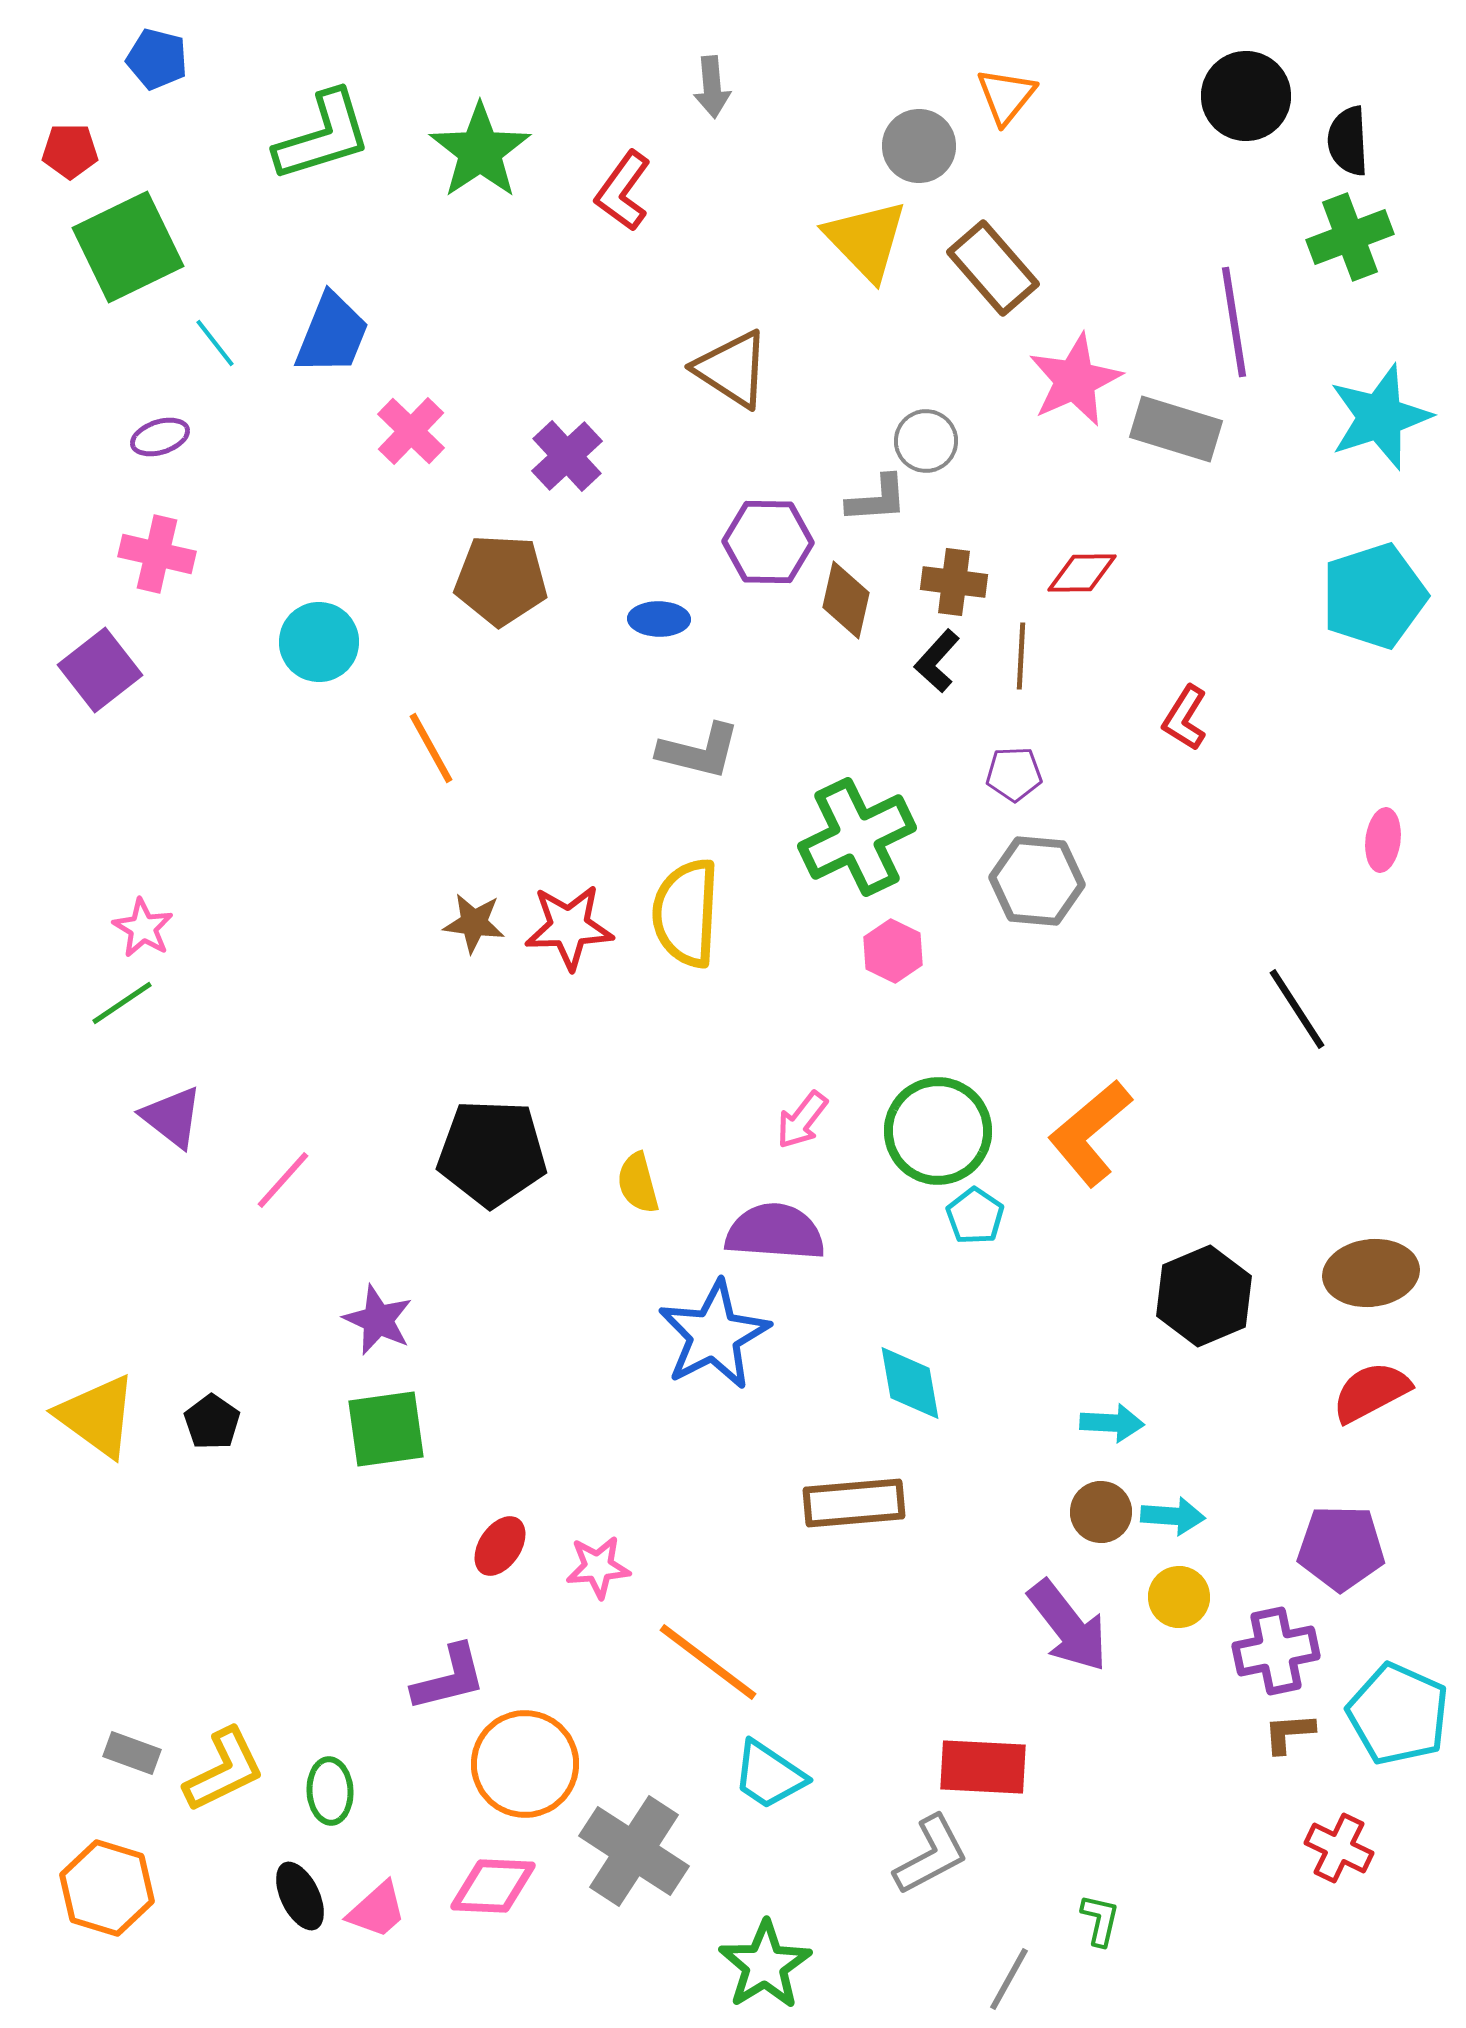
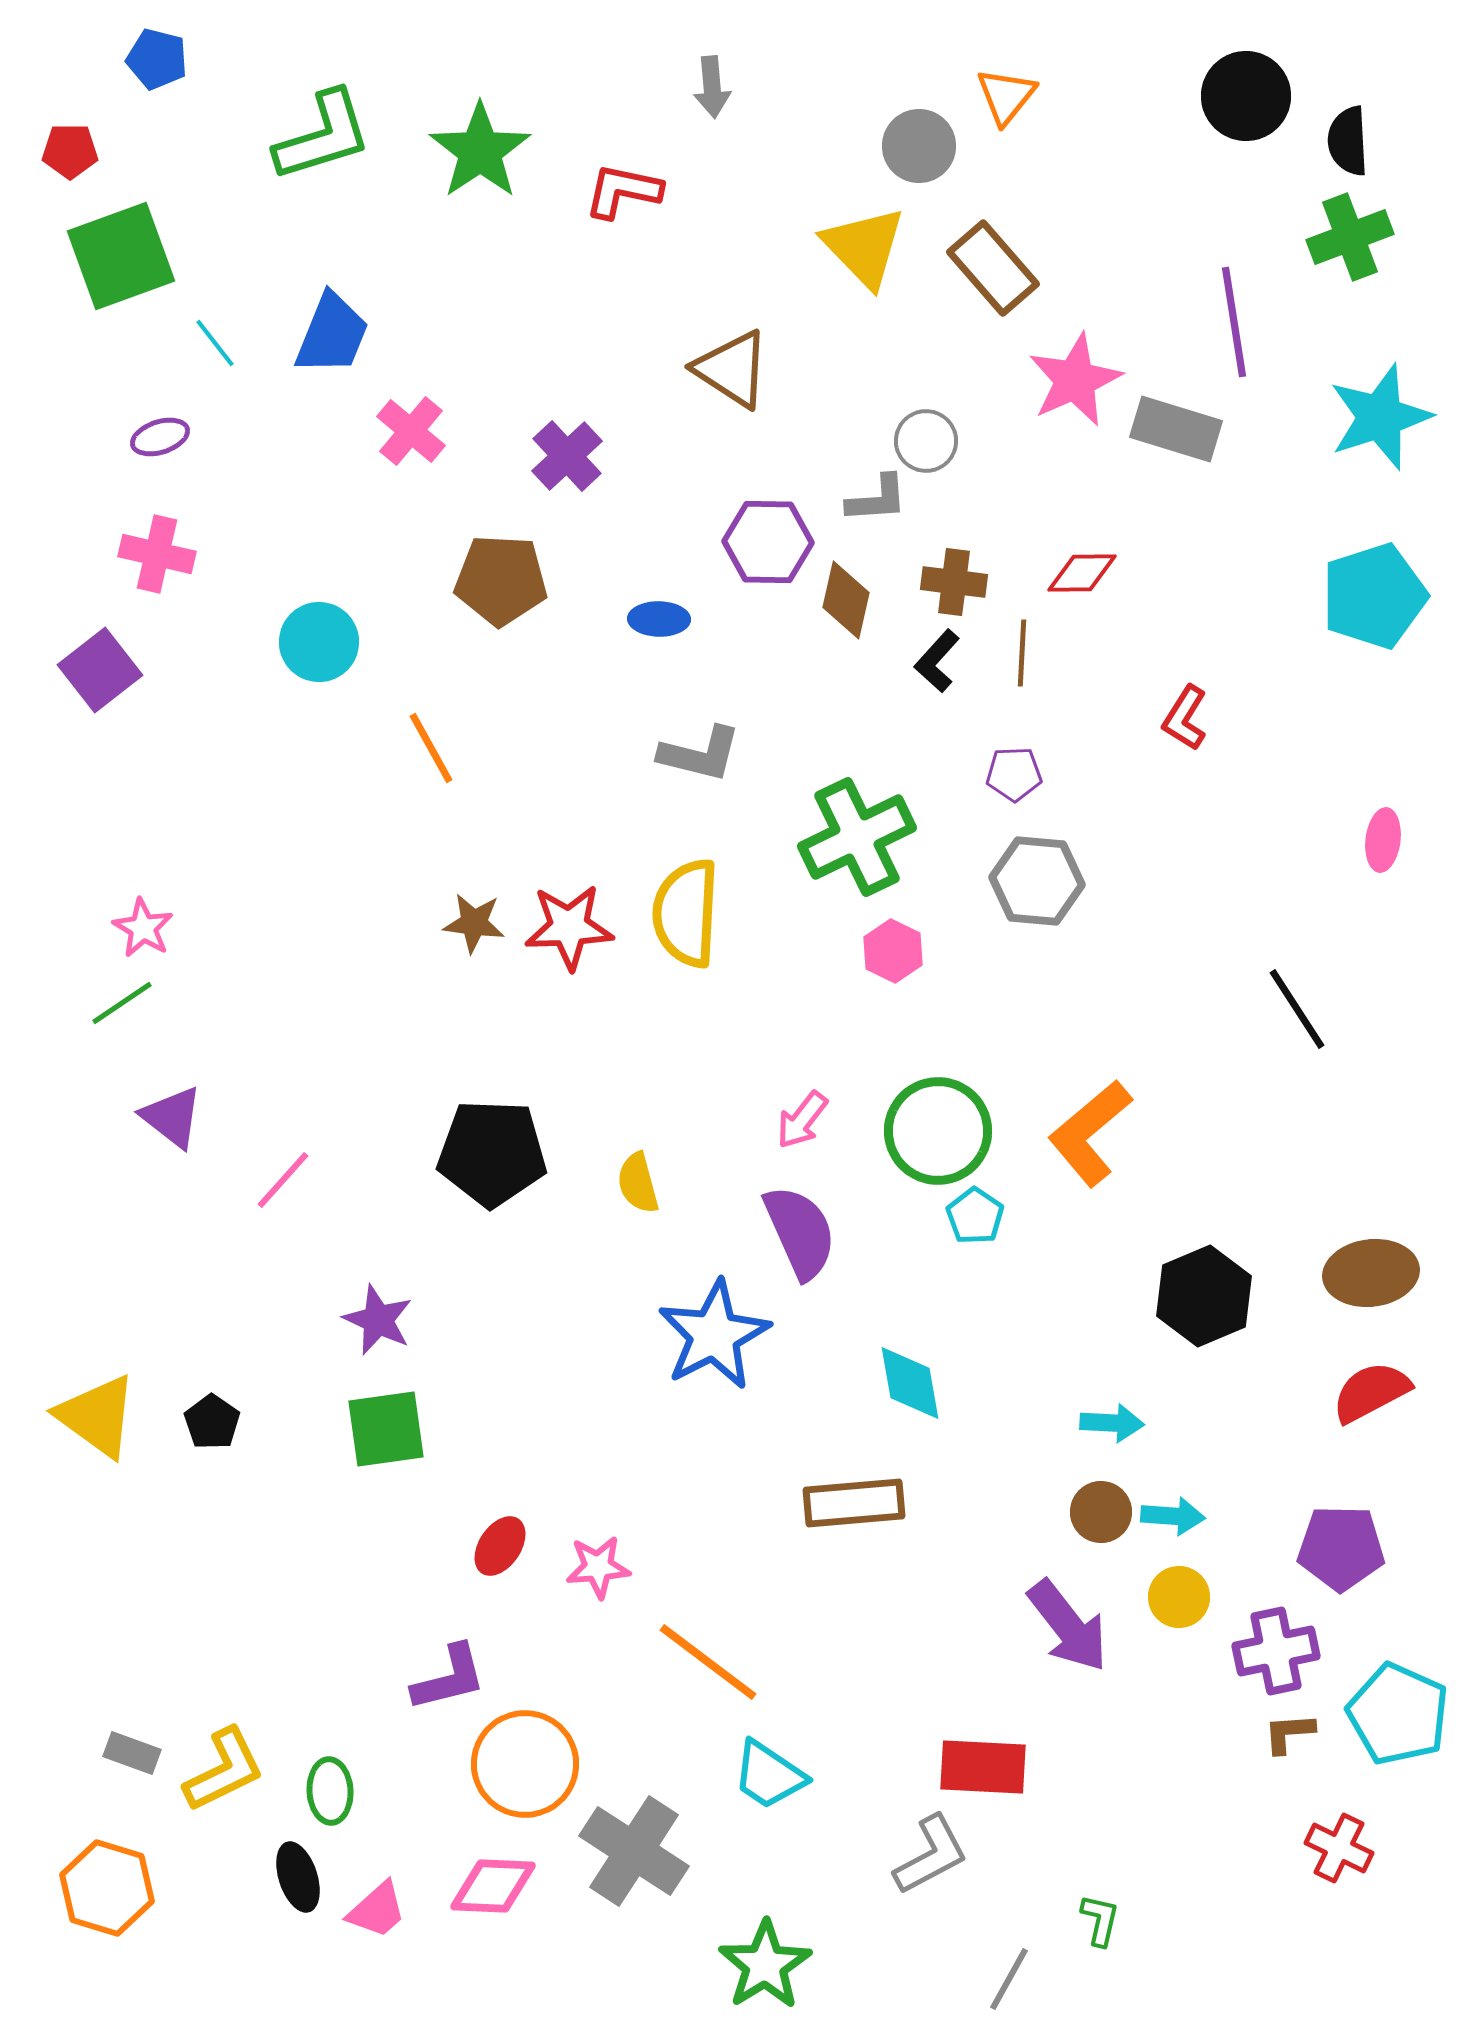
red L-shape at (623, 191): rotated 66 degrees clockwise
yellow triangle at (866, 240): moved 2 px left, 7 px down
green square at (128, 247): moved 7 px left, 9 px down; rotated 6 degrees clockwise
pink cross at (411, 431): rotated 4 degrees counterclockwise
brown line at (1021, 656): moved 1 px right, 3 px up
gray L-shape at (699, 751): moved 1 px right, 3 px down
purple semicircle at (775, 1232): moved 25 px right; rotated 62 degrees clockwise
black ellipse at (300, 1896): moved 2 px left, 19 px up; rotated 8 degrees clockwise
